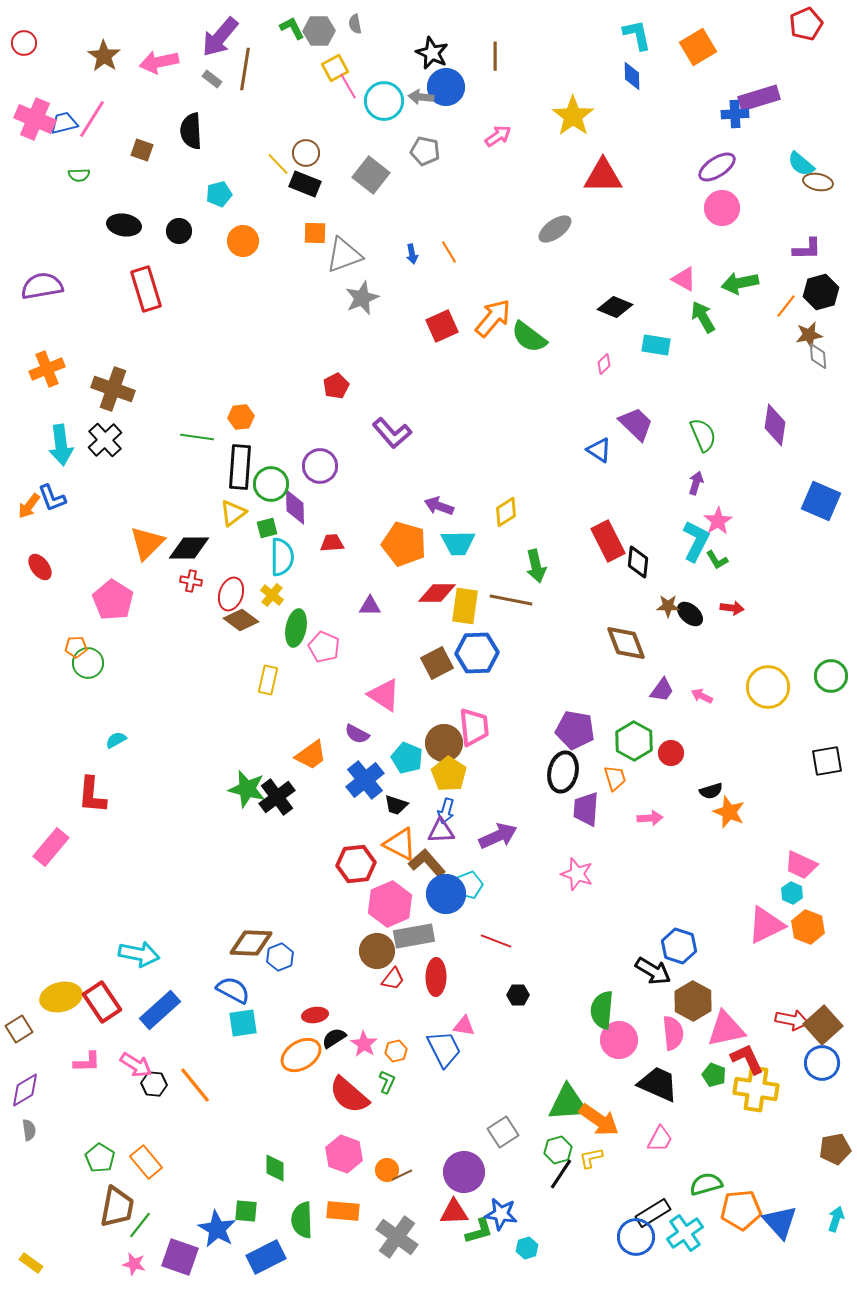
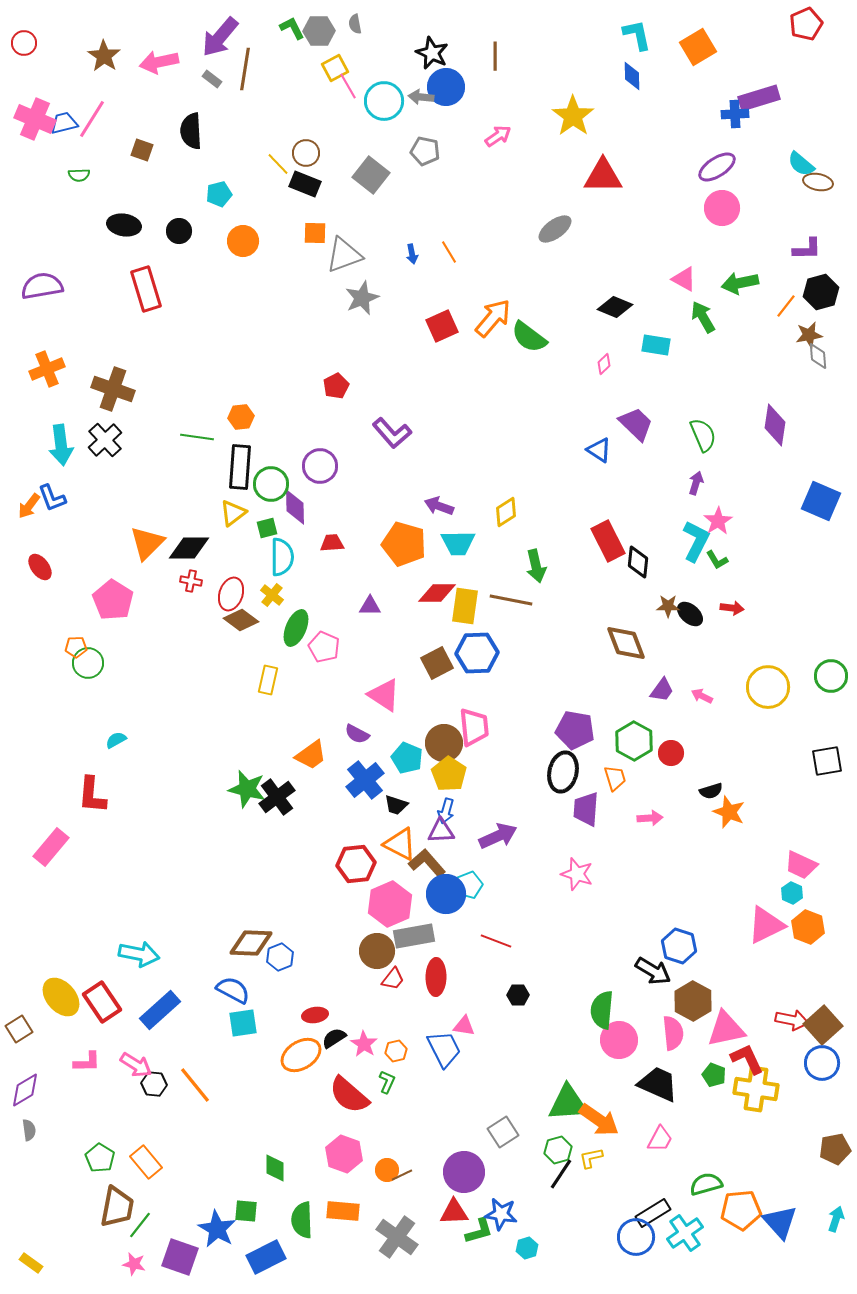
green ellipse at (296, 628): rotated 12 degrees clockwise
yellow ellipse at (61, 997): rotated 63 degrees clockwise
